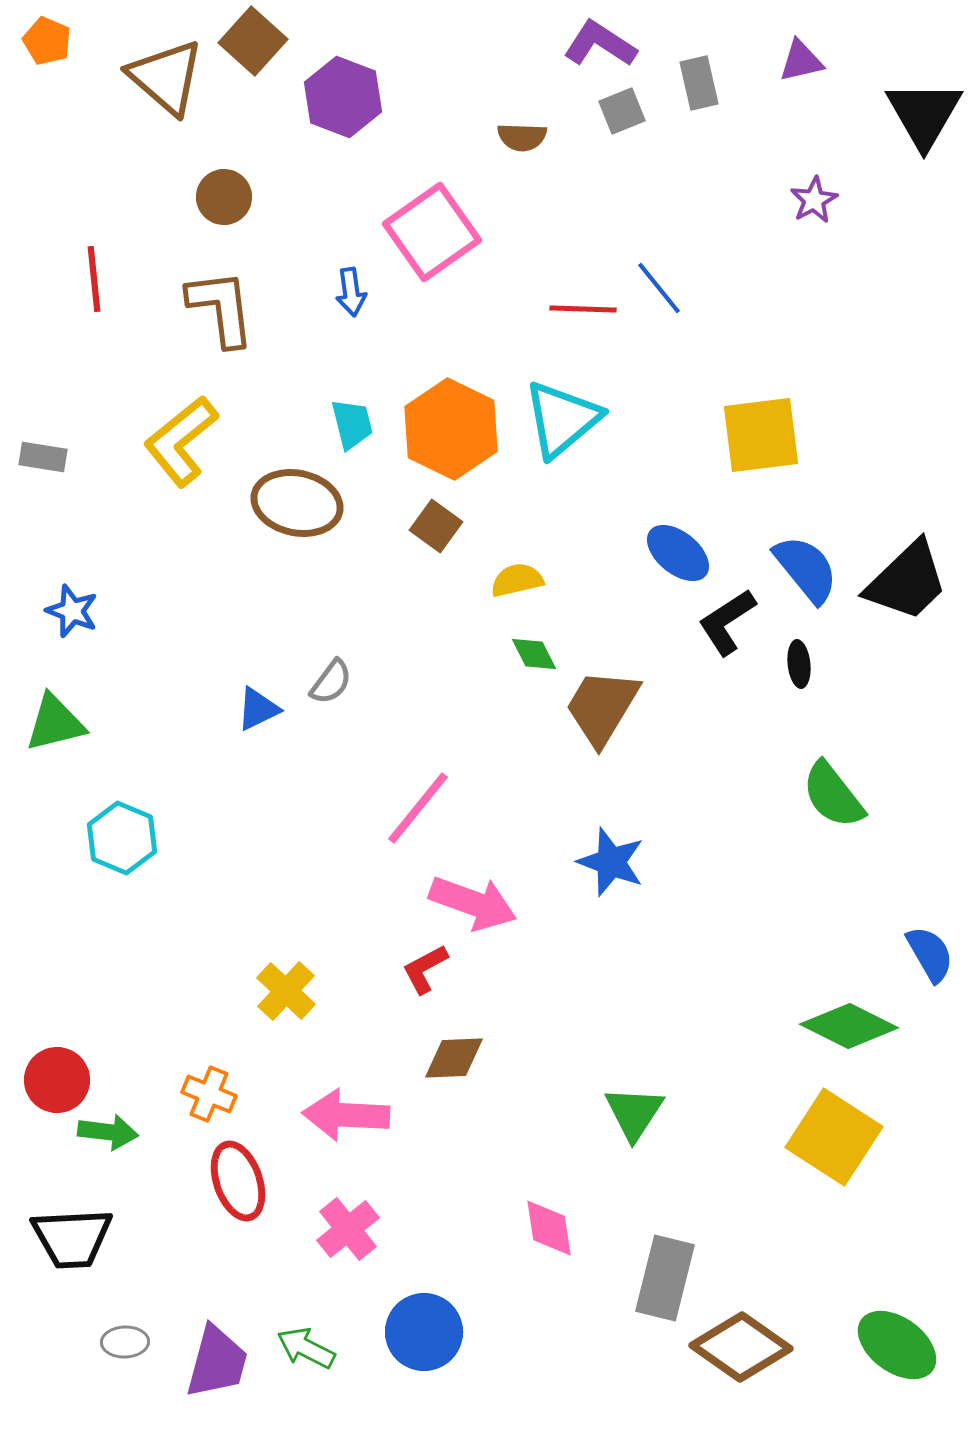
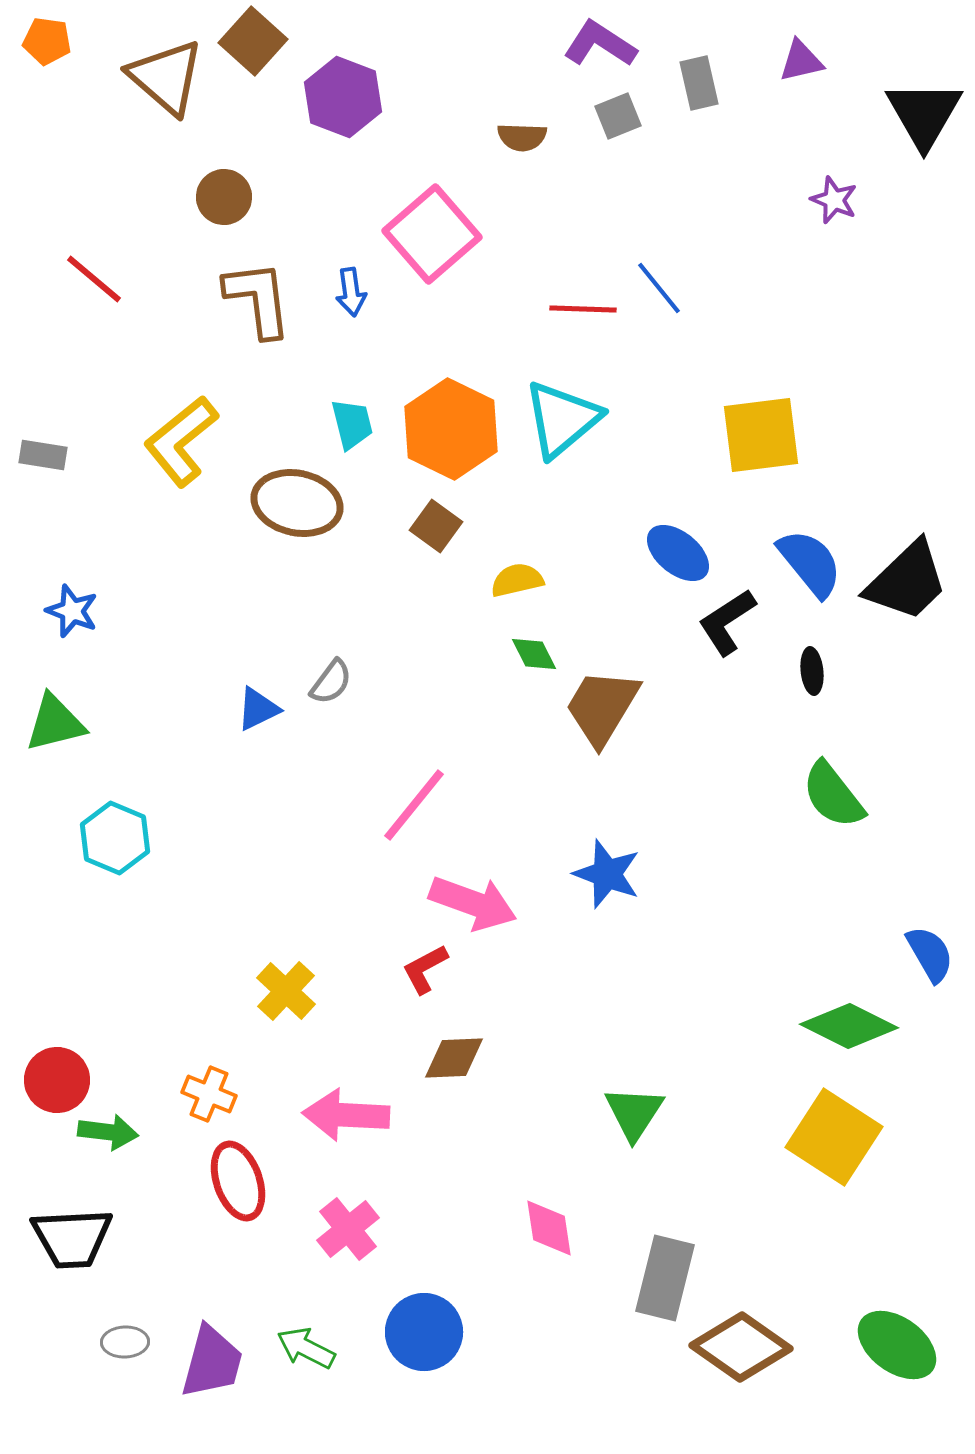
orange pentagon at (47, 41): rotated 15 degrees counterclockwise
gray square at (622, 111): moved 4 px left, 5 px down
purple star at (814, 200): moved 20 px right; rotated 21 degrees counterclockwise
pink square at (432, 232): moved 2 px down; rotated 6 degrees counterclockwise
red line at (94, 279): rotated 44 degrees counterclockwise
brown L-shape at (221, 308): moved 37 px right, 9 px up
gray rectangle at (43, 457): moved 2 px up
blue semicircle at (806, 569): moved 4 px right, 6 px up
black ellipse at (799, 664): moved 13 px right, 7 px down
pink line at (418, 808): moved 4 px left, 3 px up
cyan hexagon at (122, 838): moved 7 px left
blue star at (611, 862): moved 4 px left, 12 px down
purple trapezoid at (217, 1362): moved 5 px left
